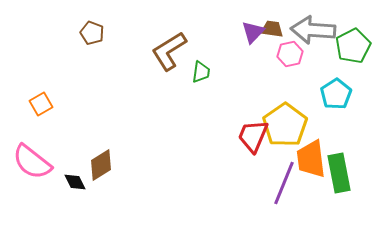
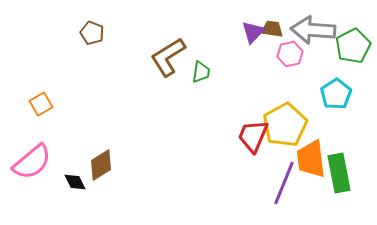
brown L-shape: moved 1 px left, 6 px down
yellow pentagon: rotated 6 degrees clockwise
pink semicircle: rotated 78 degrees counterclockwise
